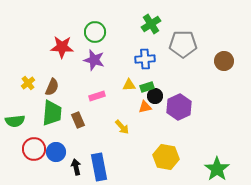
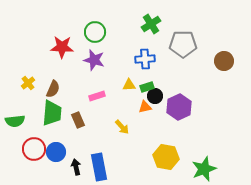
brown semicircle: moved 1 px right, 2 px down
green star: moved 13 px left; rotated 15 degrees clockwise
